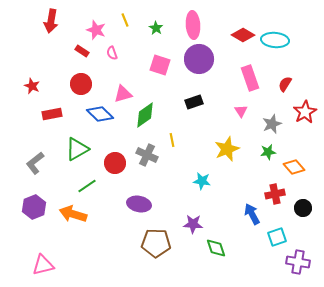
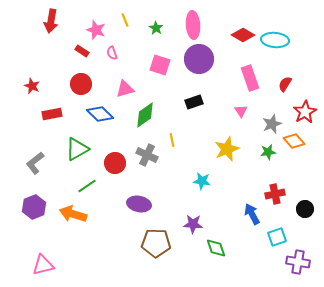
pink triangle at (123, 94): moved 2 px right, 5 px up
orange diamond at (294, 167): moved 26 px up
black circle at (303, 208): moved 2 px right, 1 px down
